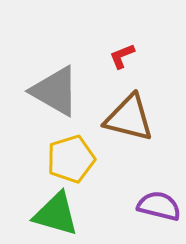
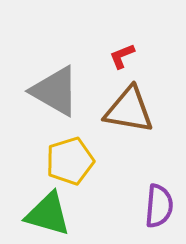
brown triangle: moved 8 px up; rotated 4 degrees counterclockwise
yellow pentagon: moved 1 px left, 2 px down
purple semicircle: rotated 81 degrees clockwise
green triangle: moved 8 px left
